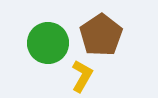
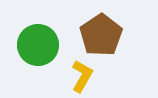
green circle: moved 10 px left, 2 px down
